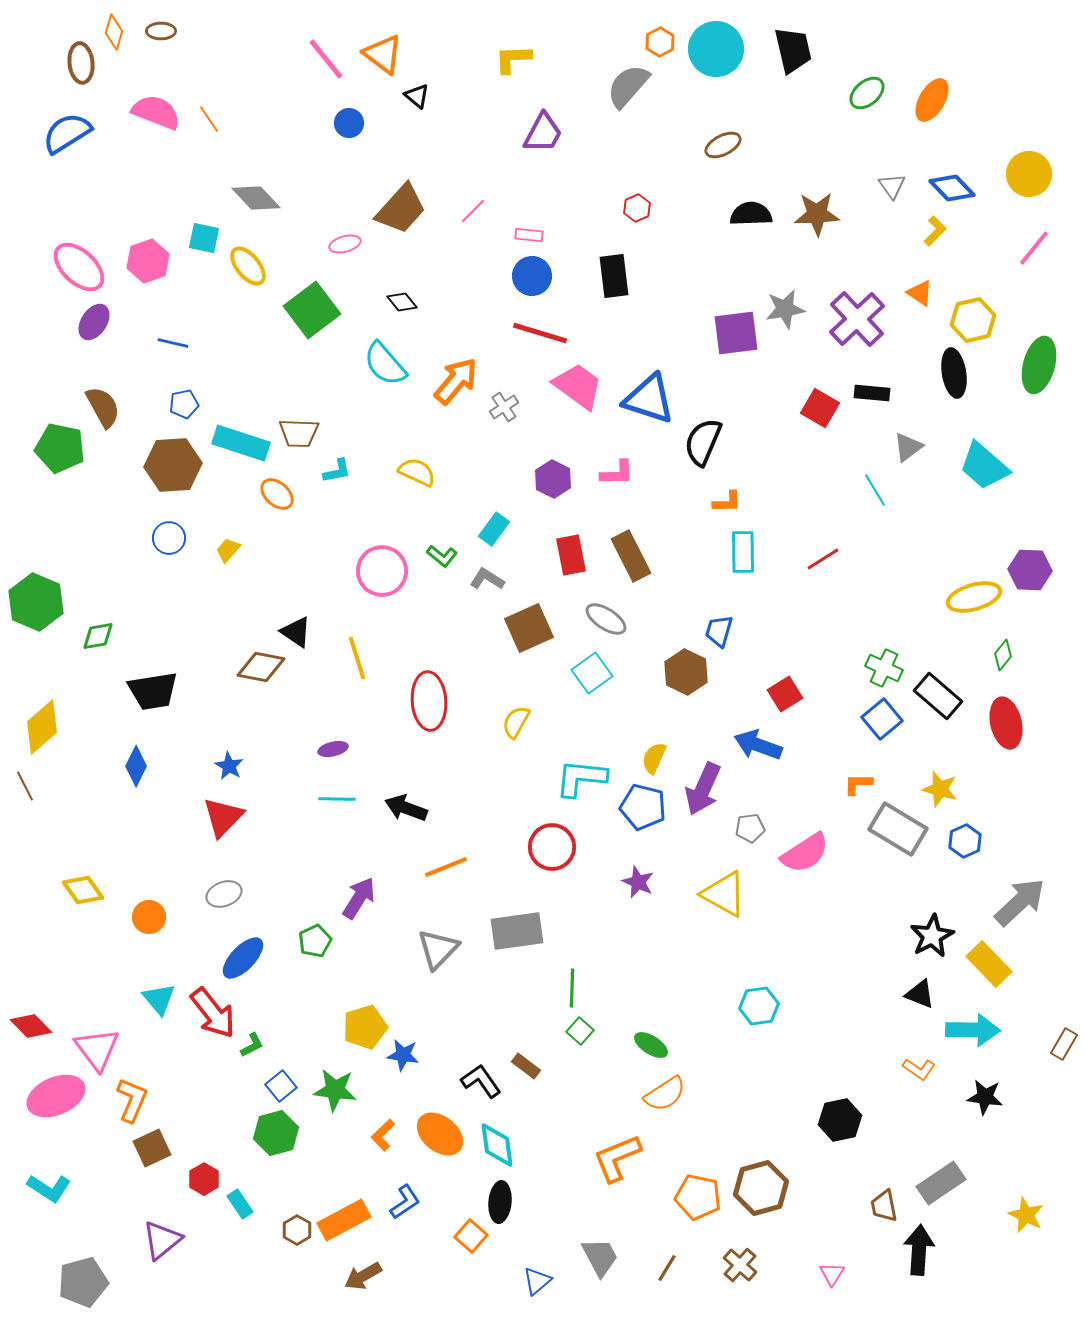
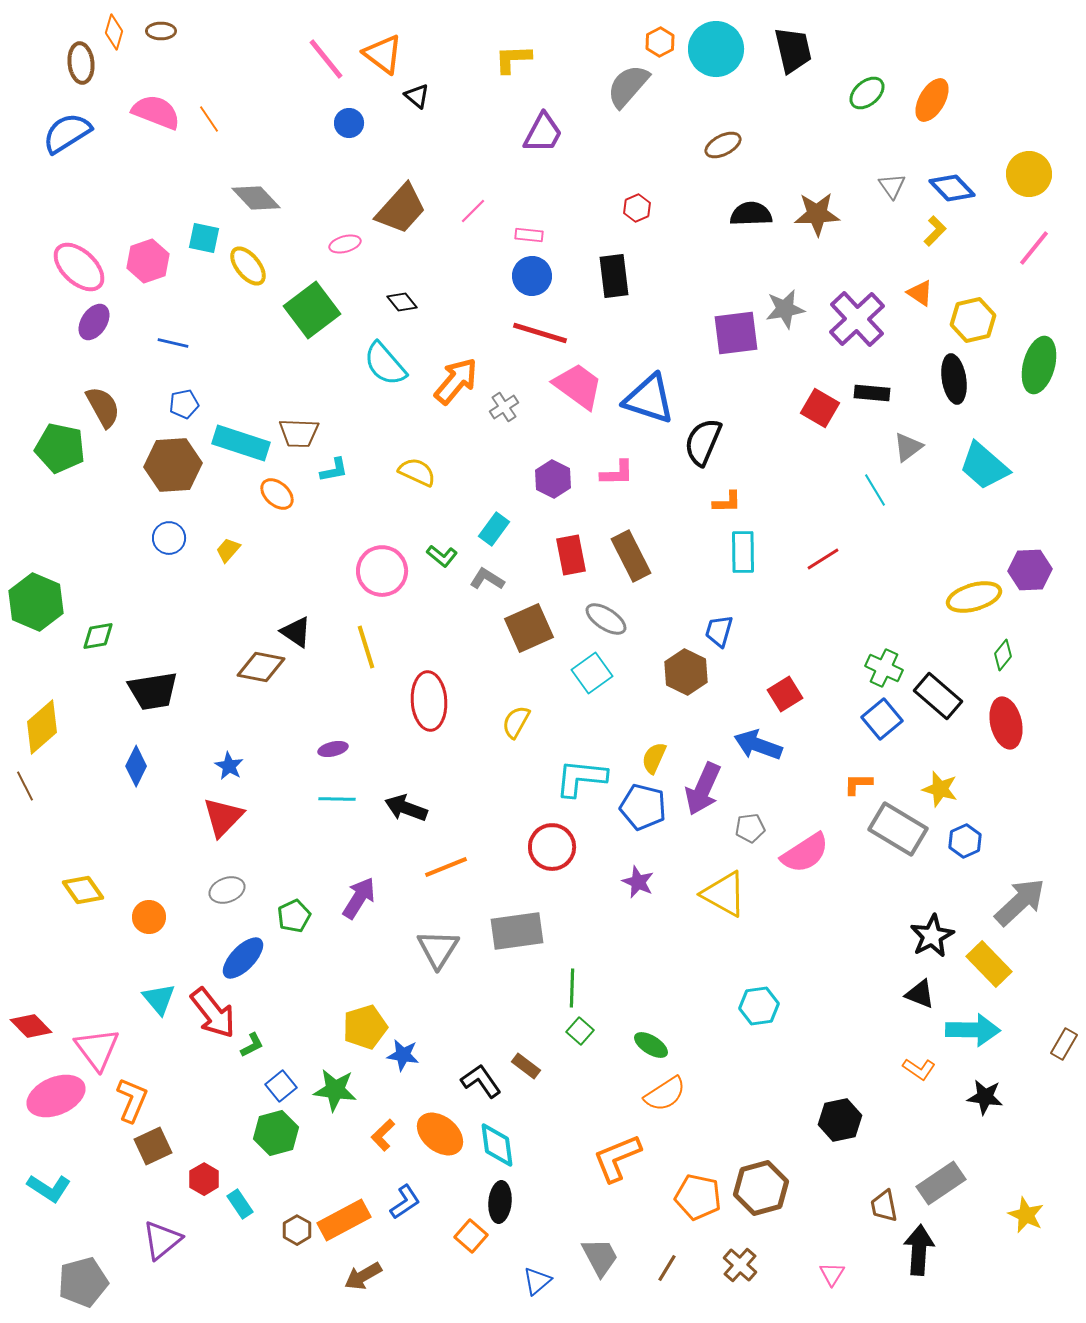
black ellipse at (954, 373): moved 6 px down
cyan L-shape at (337, 471): moved 3 px left, 1 px up
purple hexagon at (1030, 570): rotated 6 degrees counterclockwise
yellow line at (357, 658): moved 9 px right, 11 px up
gray ellipse at (224, 894): moved 3 px right, 4 px up
green pentagon at (315, 941): moved 21 px left, 25 px up
gray triangle at (438, 949): rotated 12 degrees counterclockwise
brown square at (152, 1148): moved 1 px right, 2 px up
